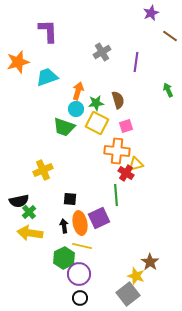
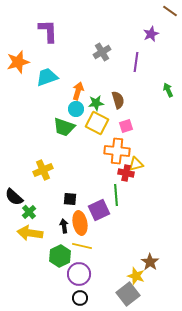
purple star: moved 21 px down
brown line: moved 25 px up
red cross: rotated 21 degrees counterclockwise
black semicircle: moved 5 px left, 4 px up; rotated 54 degrees clockwise
purple square: moved 8 px up
green hexagon: moved 4 px left, 2 px up
